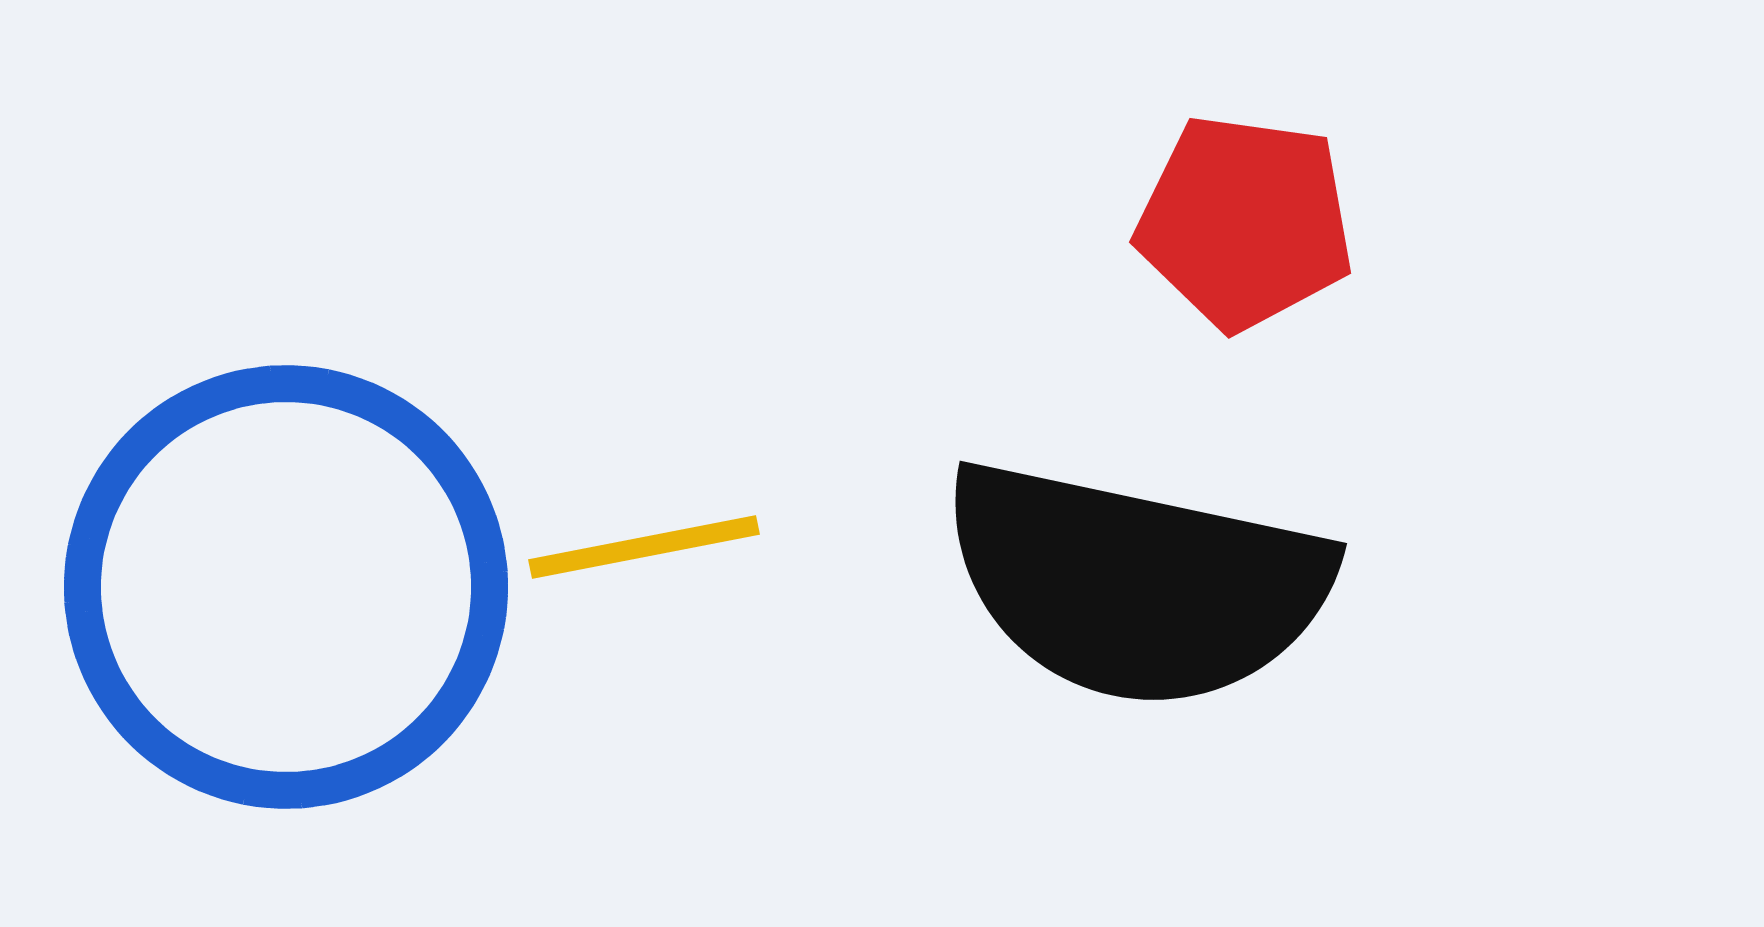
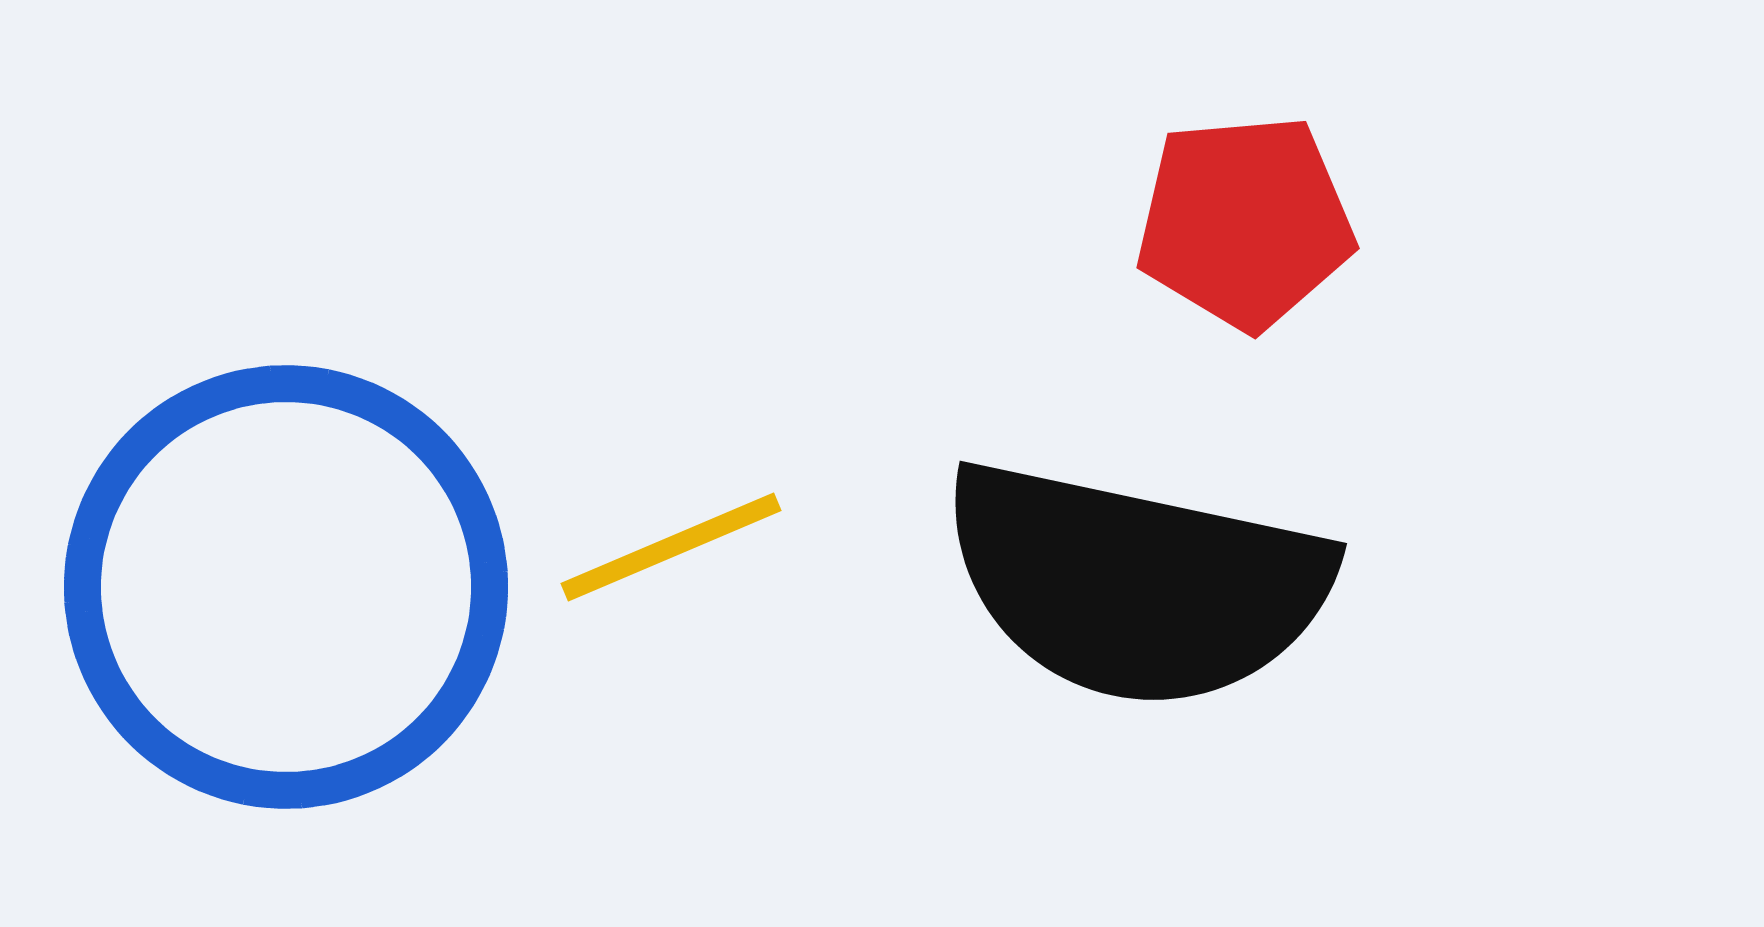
red pentagon: rotated 13 degrees counterclockwise
yellow line: moved 27 px right; rotated 12 degrees counterclockwise
